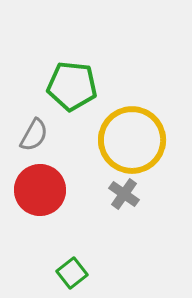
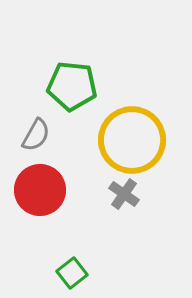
gray semicircle: moved 2 px right
